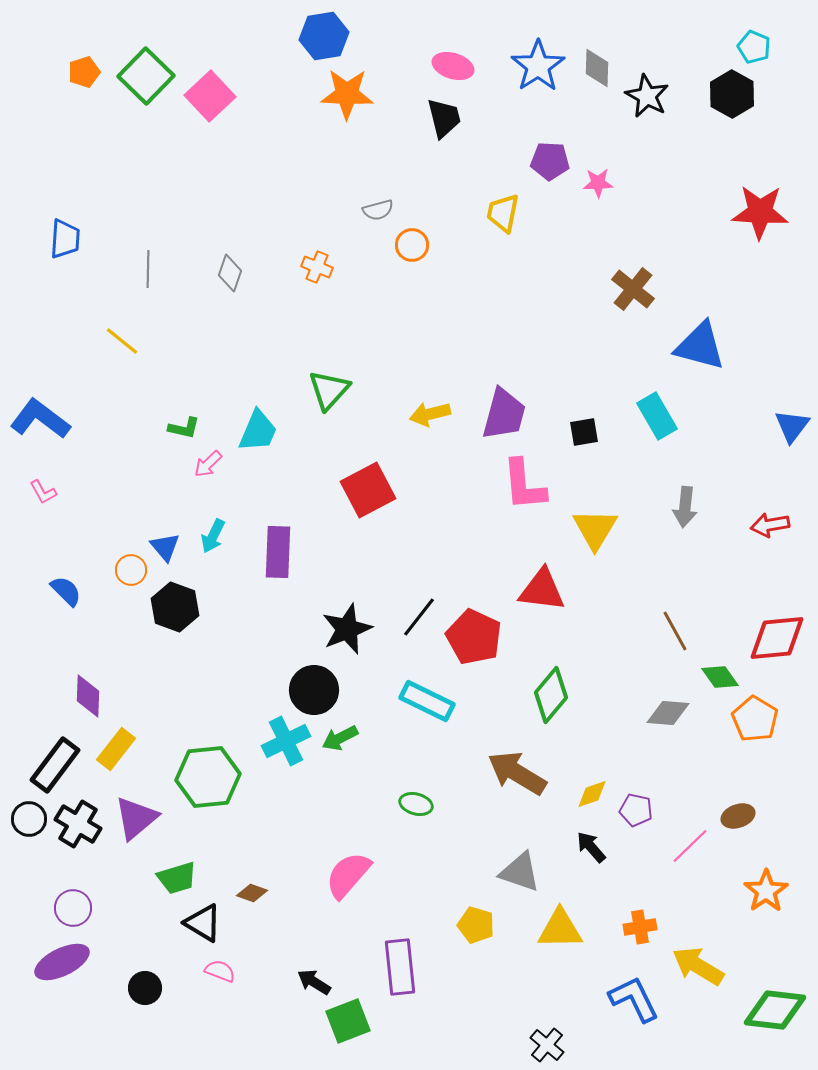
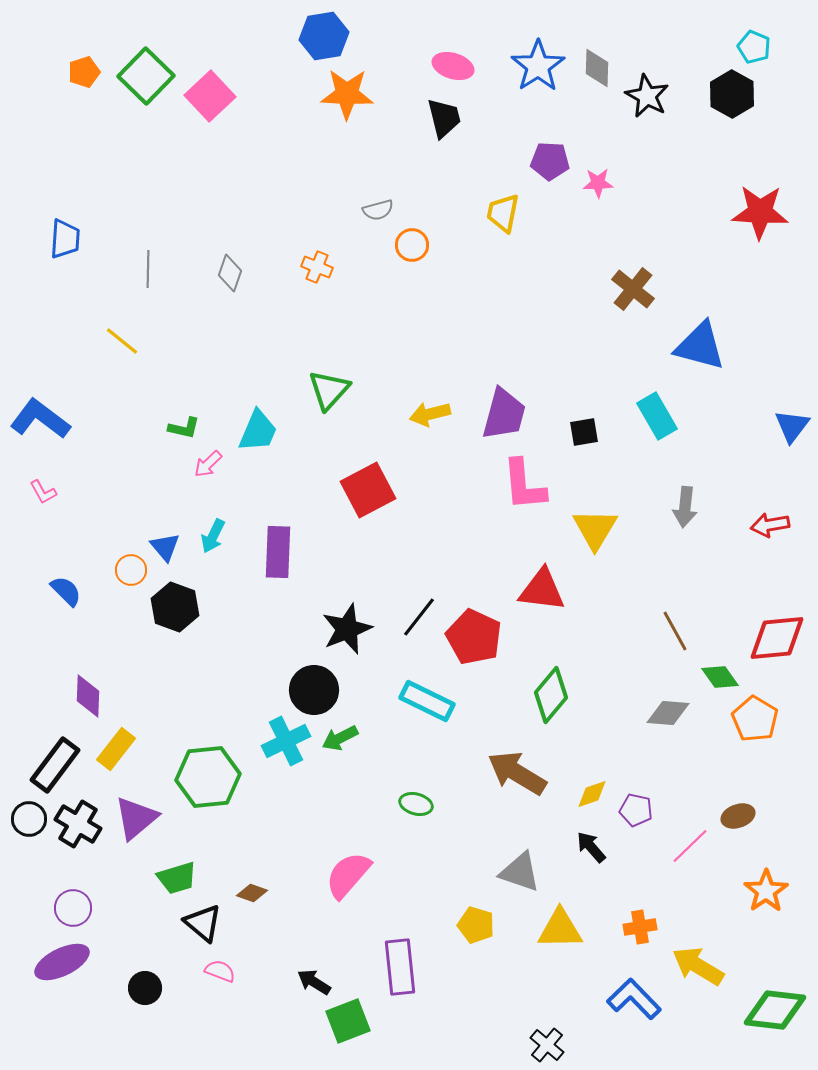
black triangle at (203, 923): rotated 9 degrees clockwise
blue L-shape at (634, 999): rotated 18 degrees counterclockwise
